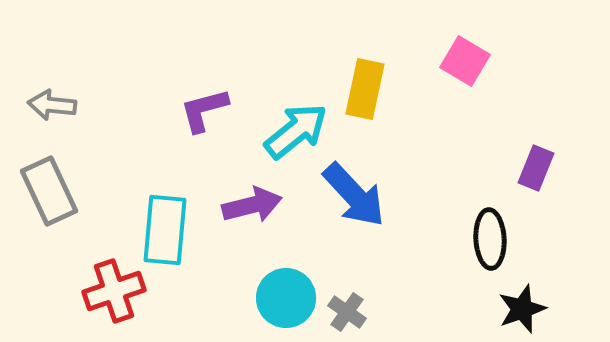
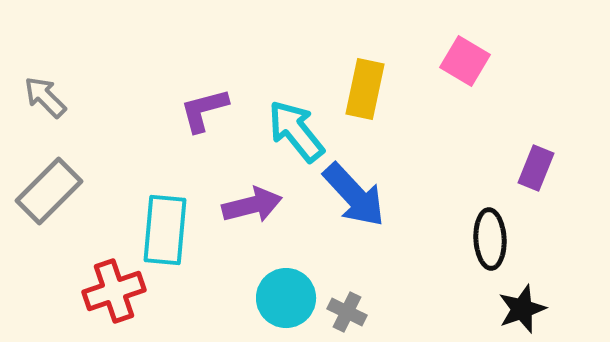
gray arrow: moved 7 px left, 8 px up; rotated 39 degrees clockwise
cyan arrow: rotated 90 degrees counterclockwise
gray rectangle: rotated 70 degrees clockwise
gray cross: rotated 9 degrees counterclockwise
